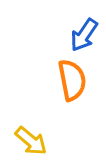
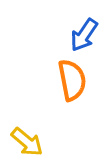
yellow arrow: moved 4 px left, 1 px down
